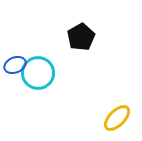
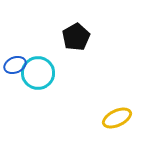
black pentagon: moved 5 px left
yellow ellipse: rotated 20 degrees clockwise
